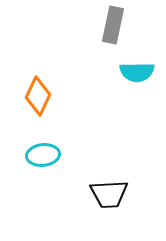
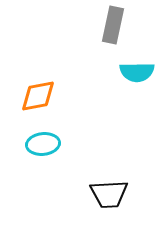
orange diamond: rotated 54 degrees clockwise
cyan ellipse: moved 11 px up
